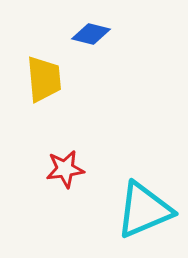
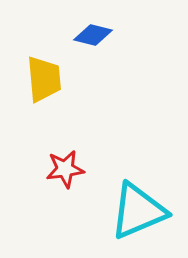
blue diamond: moved 2 px right, 1 px down
cyan triangle: moved 6 px left, 1 px down
